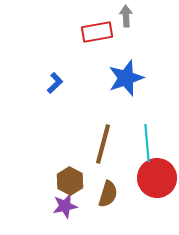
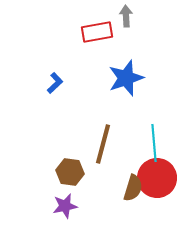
cyan line: moved 7 px right
brown hexagon: moved 9 px up; rotated 20 degrees counterclockwise
brown semicircle: moved 25 px right, 6 px up
